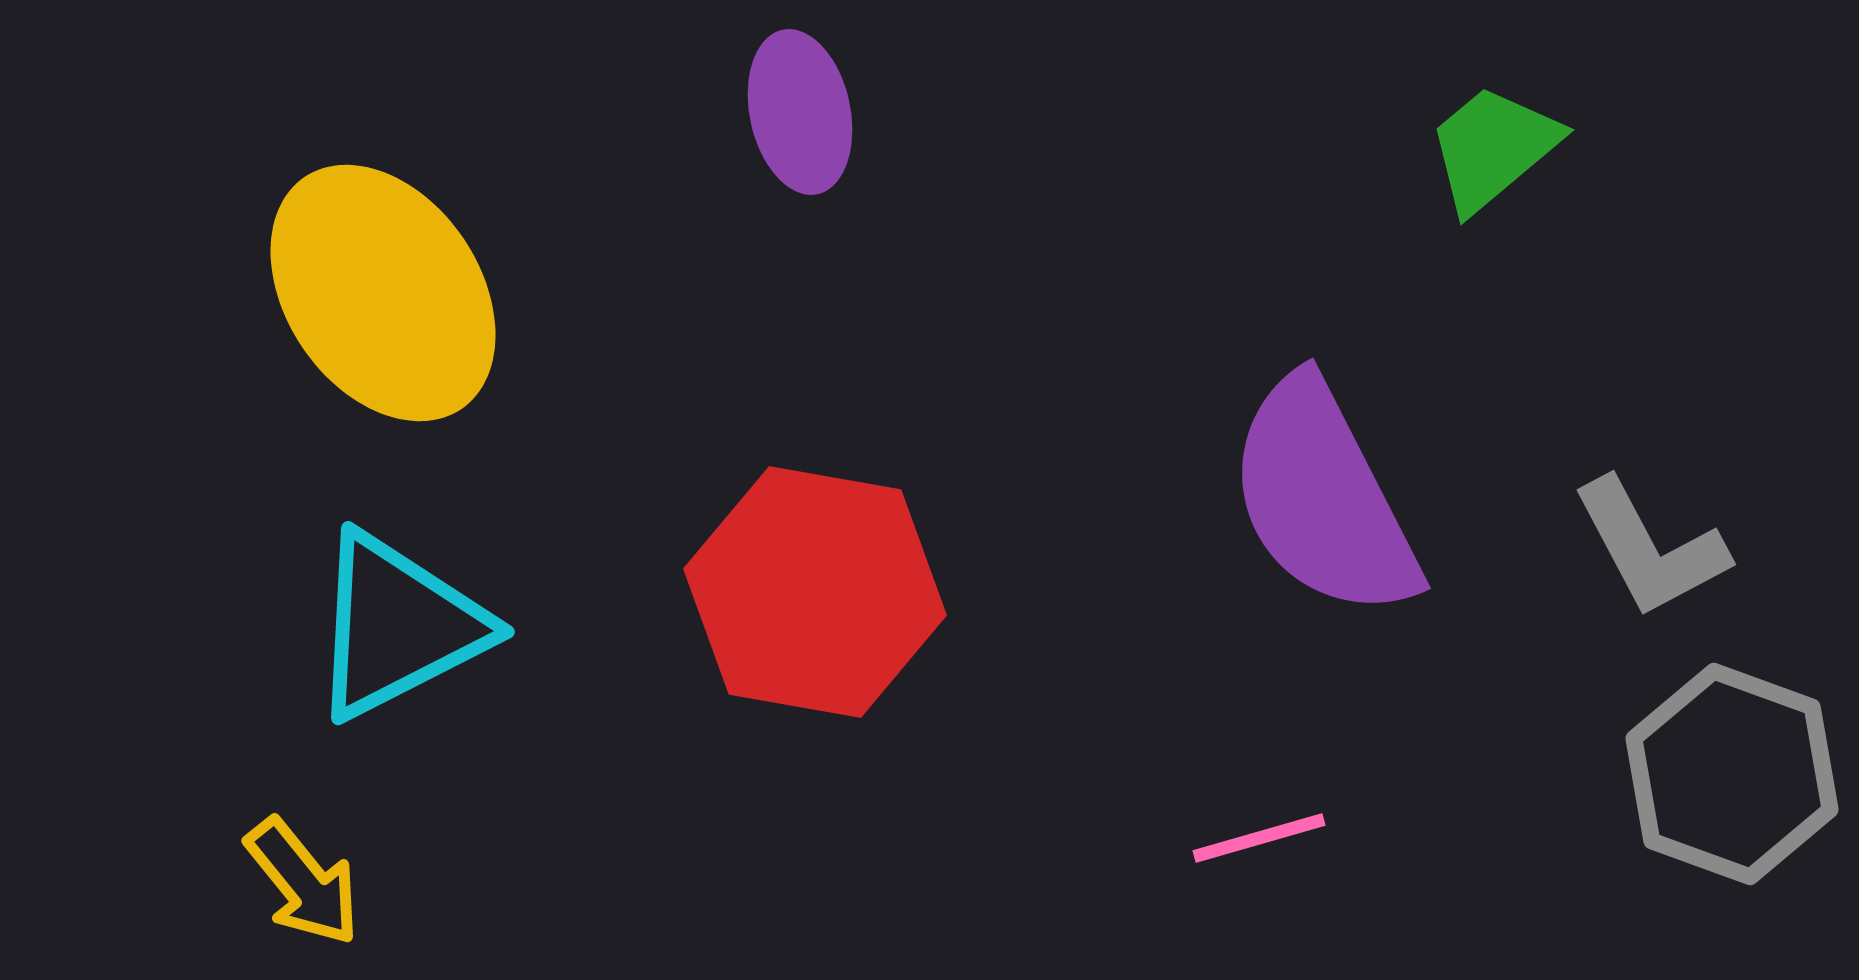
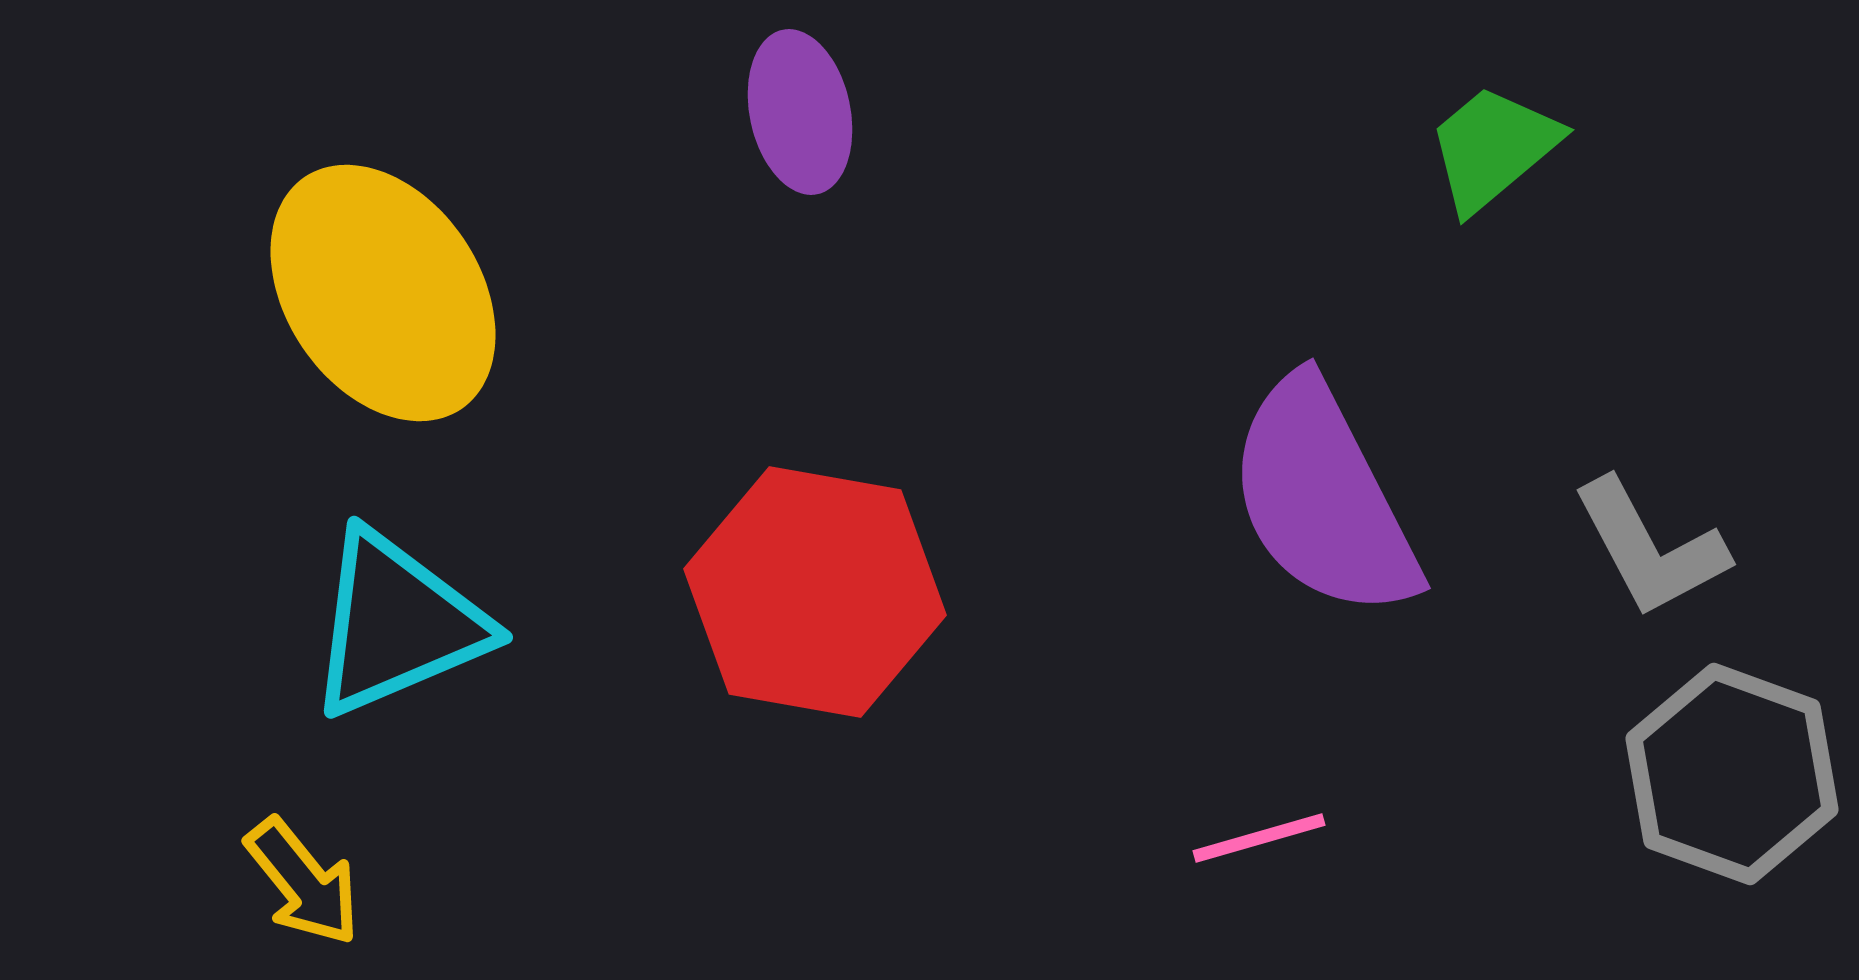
cyan triangle: moved 1 px left, 2 px up; rotated 4 degrees clockwise
